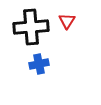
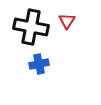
black cross: rotated 16 degrees clockwise
